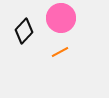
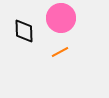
black diamond: rotated 45 degrees counterclockwise
